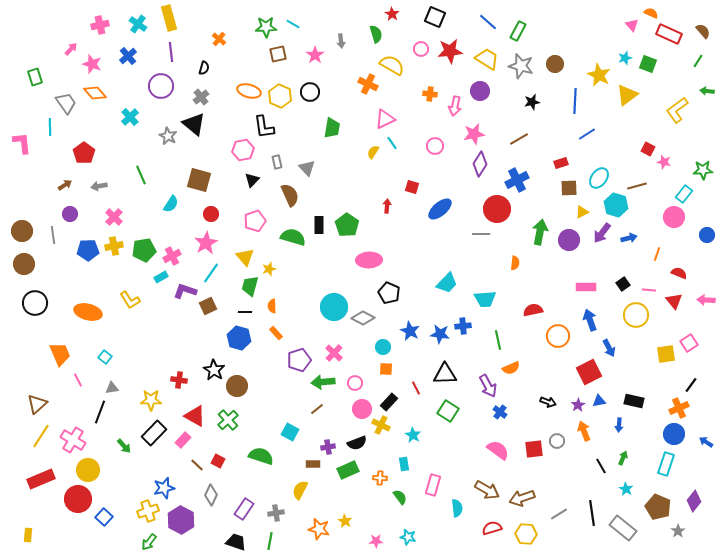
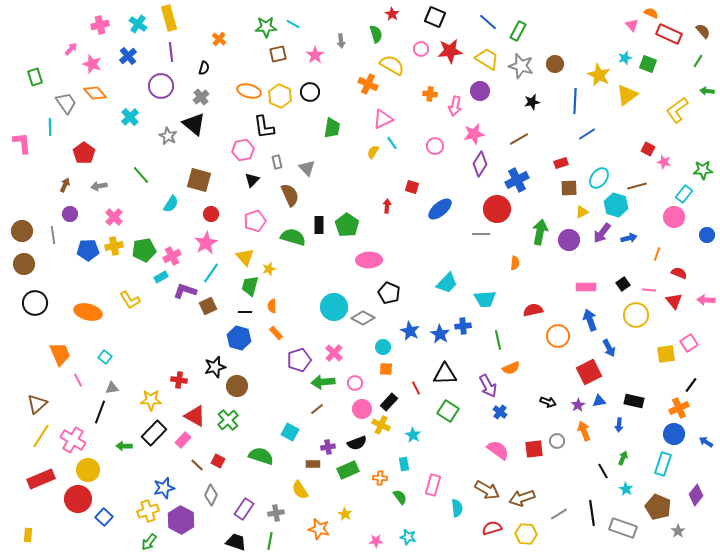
pink triangle at (385, 119): moved 2 px left
green line at (141, 175): rotated 18 degrees counterclockwise
brown arrow at (65, 185): rotated 32 degrees counterclockwise
blue star at (440, 334): rotated 24 degrees clockwise
black star at (214, 370): moved 1 px right, 3 px up; rotated 25 degrees clockwise
green arrow at (124, 446): rotated 133 degrees clockwise
cyan rectangle at (666, 464): moved 3 px left
black line at (601, 466): moved 2 px right, 5 px down
yellow semicircle at (300, 490): rotated 60 degrees counterclockwise
purple diamond at (694, 501): moved 2 px right, 6 px up
yellow star at (345, 521): moved 7 px up
gray rectangle at (623, 528): rotated 20 degrees counterclockwise
